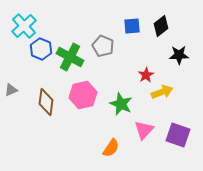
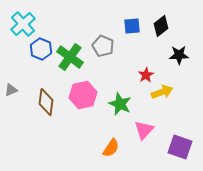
cyan cross: moved 1 px left, 2 px up
green cross: rotated 8 degrees clockwise
green star: moved 1 px left
purple square: moved 2 px right, 12 px down
